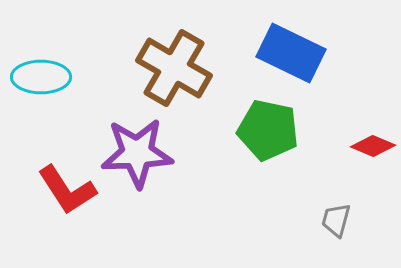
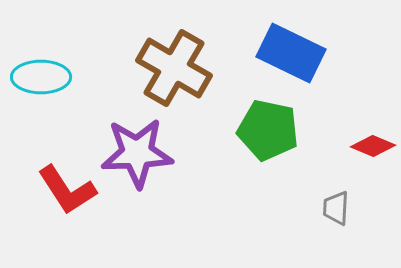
gray trapezoid: moved 12 px up; rotated 12 degrees counterclockwise
